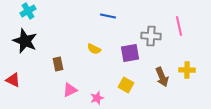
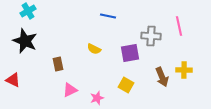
yellow cross: moved 3 px left
